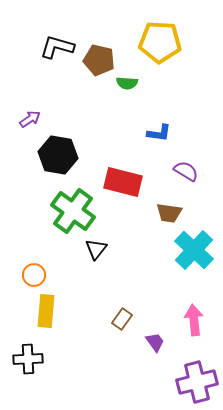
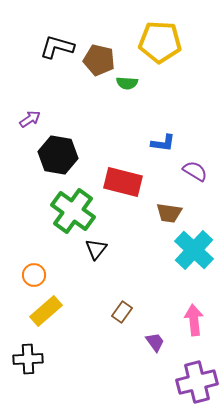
blue L-shape: moved 4 px right, 10 px down
purple semicircle: moved 9 px right
yellow rectangle: rotated 44 degrees clockwise
brown rectangle: moved 7 px up
